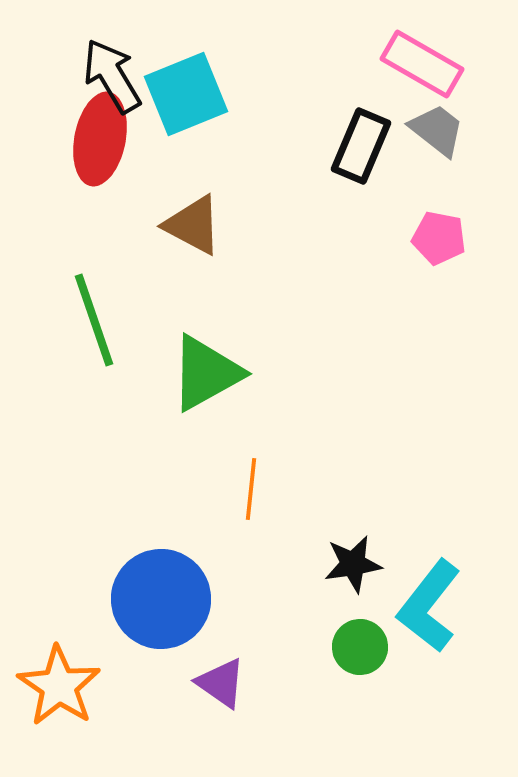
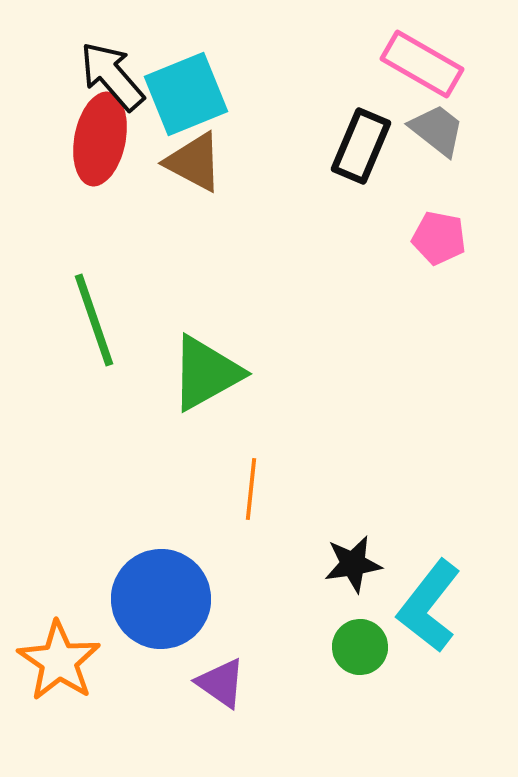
black arrow: rotated 10 degrees counterclockwise
brown triangle: moved 1 px right, 63 px up
orange star: moved 25 px up
